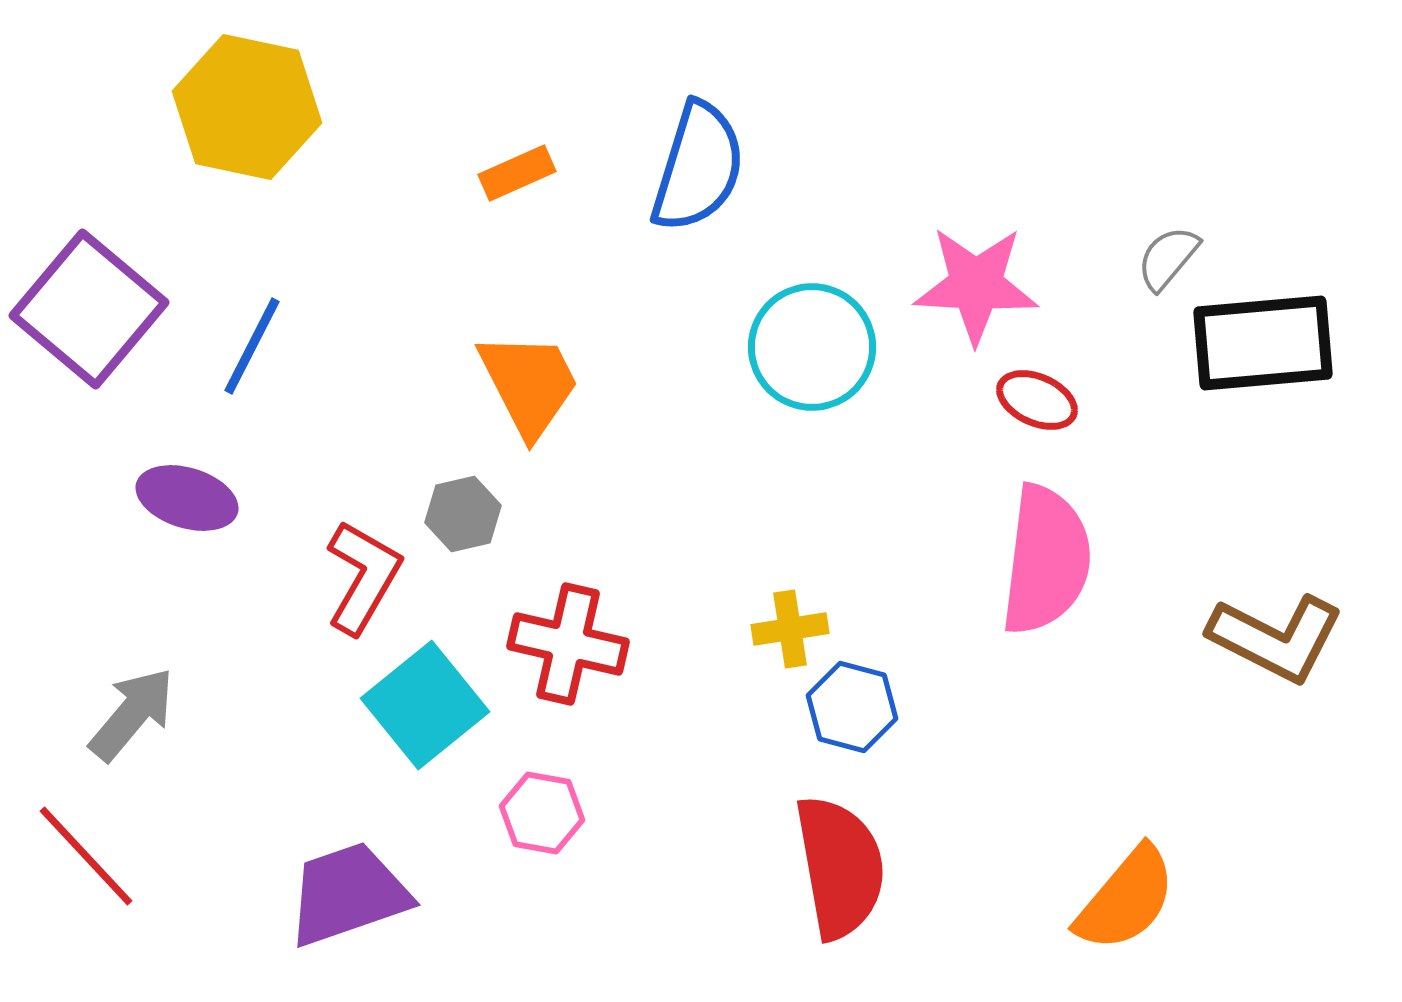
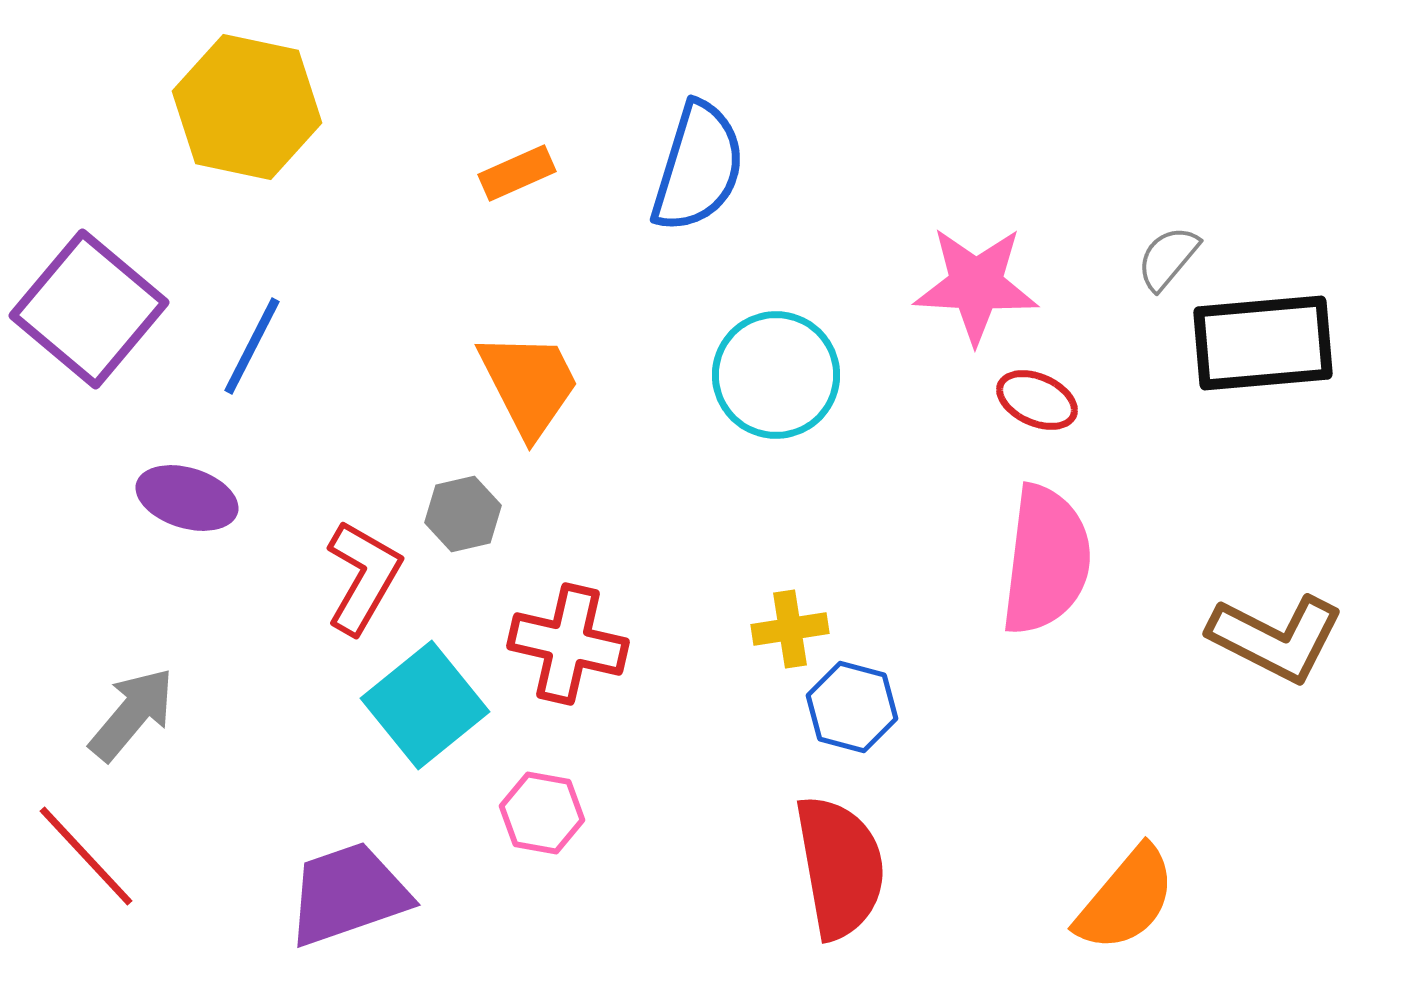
cyan circle: moved 36 px left, 28 px down
